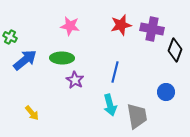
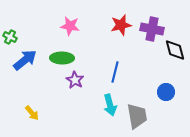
black diamond: rotated 35 degrees counterclockwise
